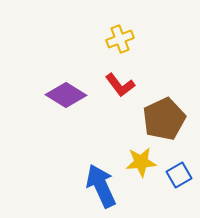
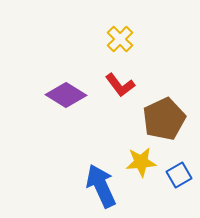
yellow cross: rotated 24 degrees counterclockwise
